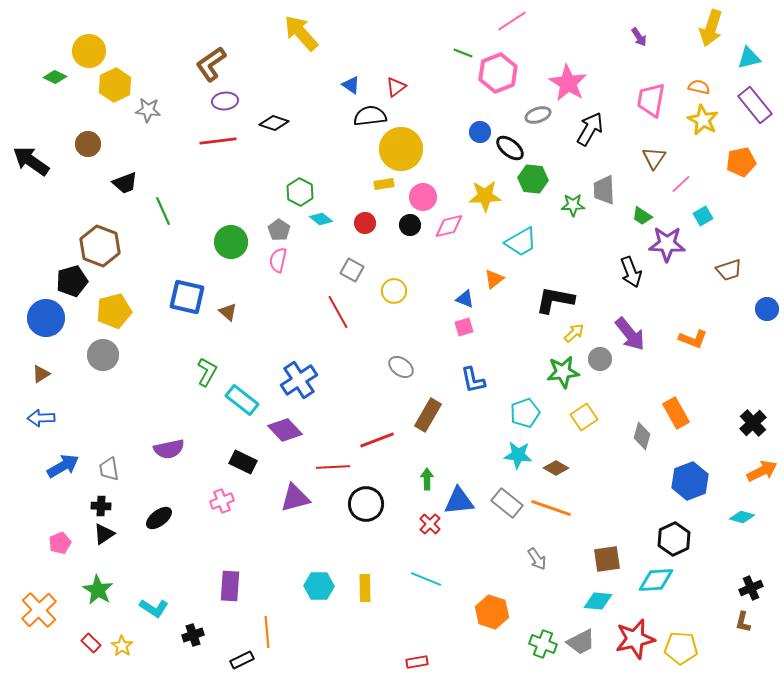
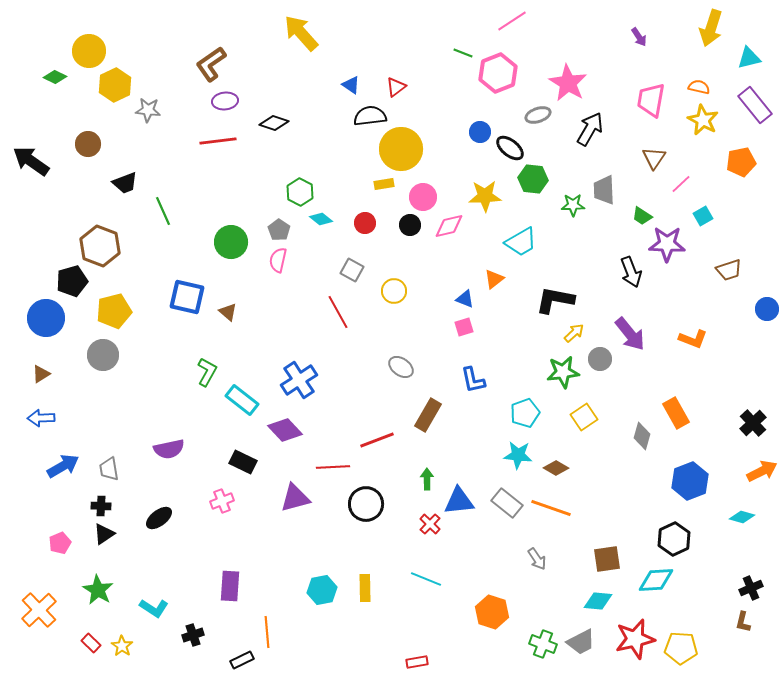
cyan hexagon at (319, 586): moved 3 px right, 4 px down; rotated 12 degrees counterclockwise
